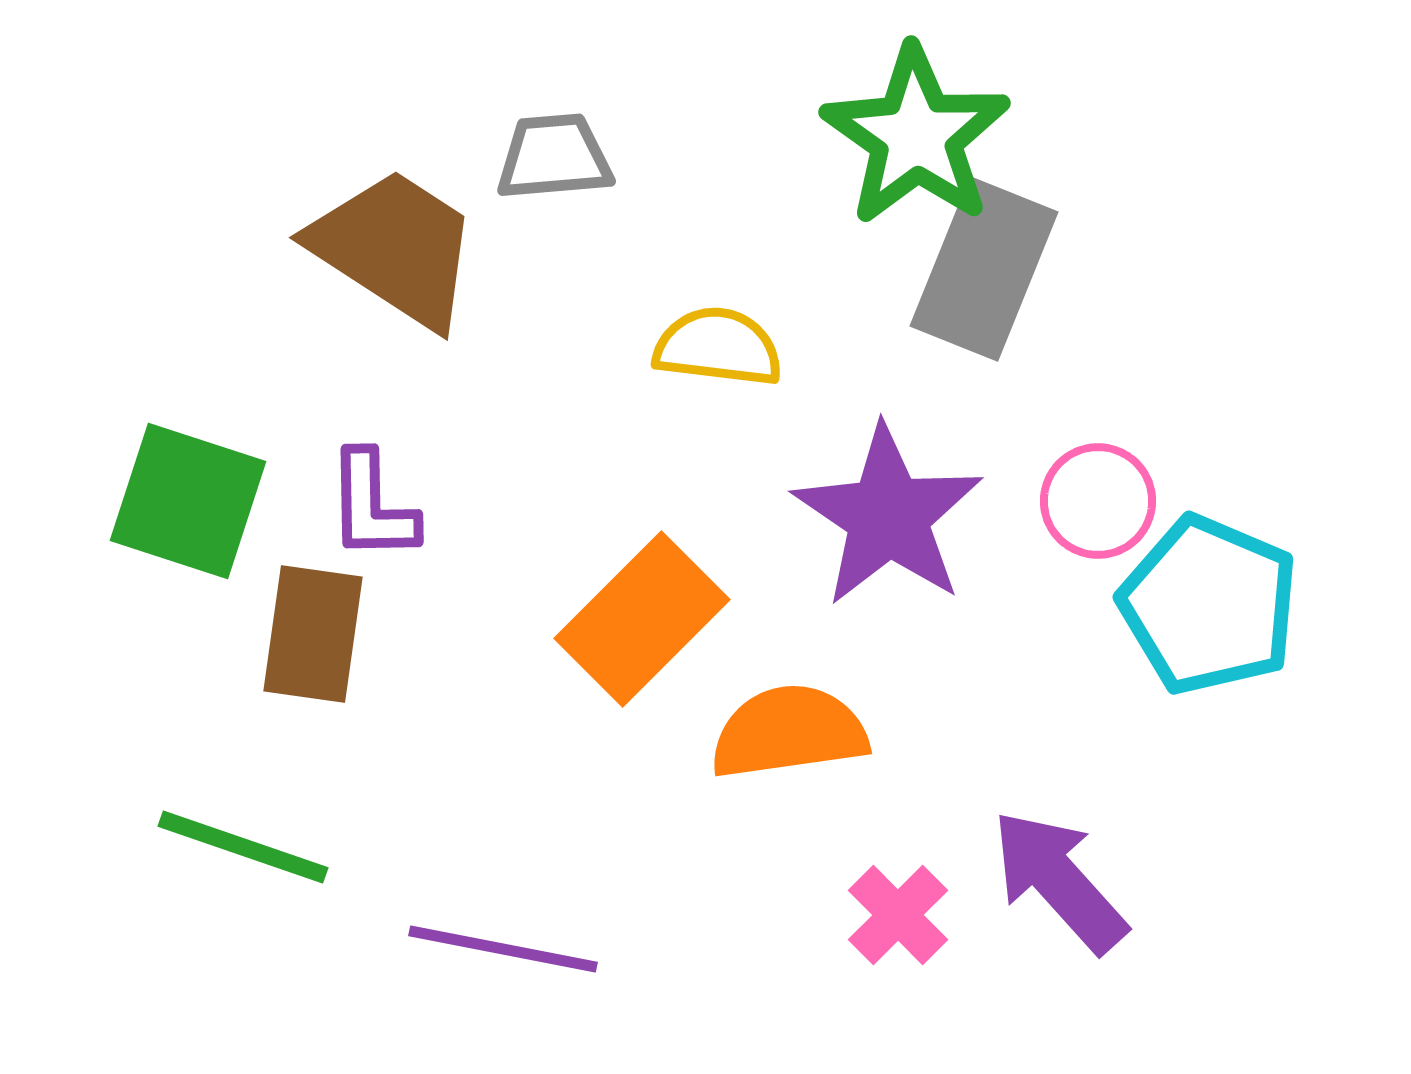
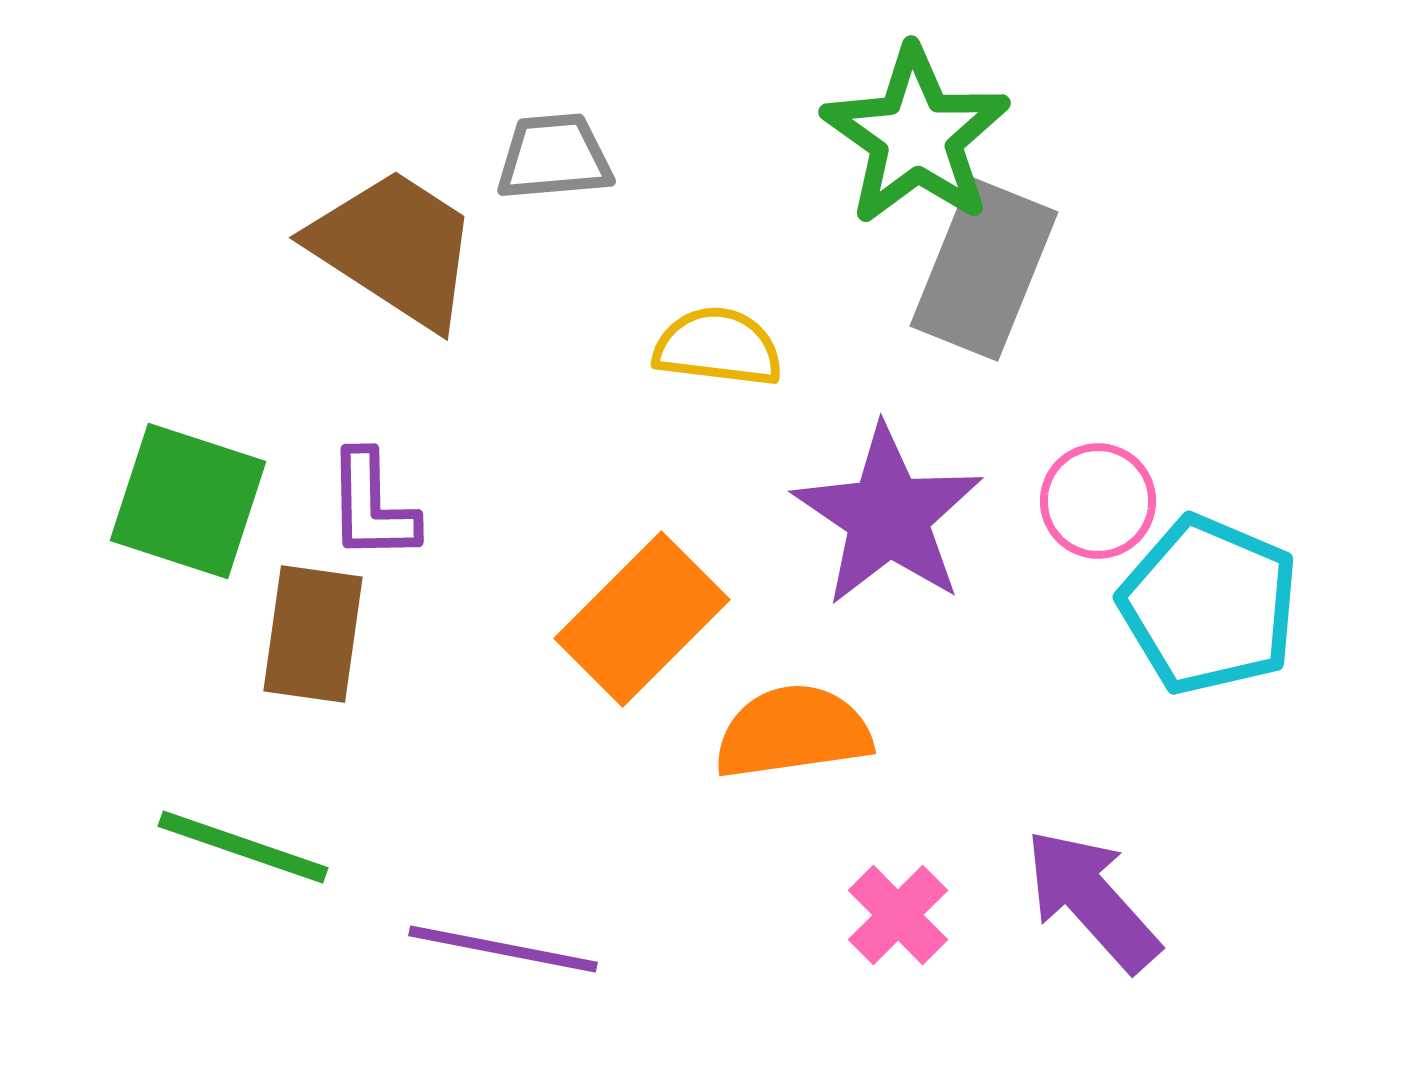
orange semicircle: moved 4 px right
purple arrow: moved 33 px right, 19 px down
